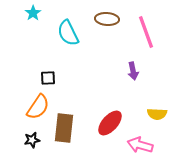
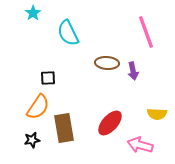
brown ellipse: moved 44 px down
brown rectangle: rotated 16 degrees counterclockwise
